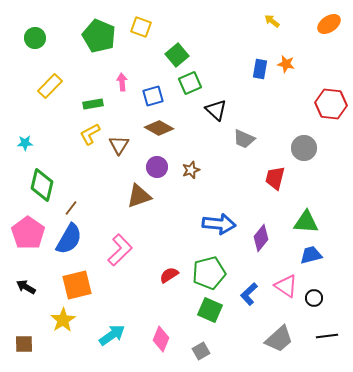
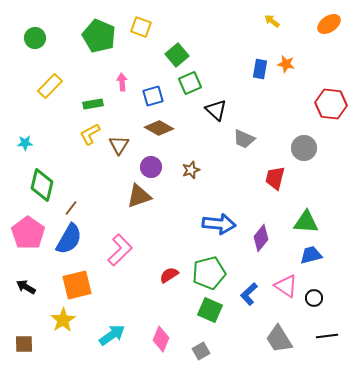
purple circle at (157, 167): moved 6 px left
gray trapezoid at (279, 339): rotated 100 degrees clockwise
